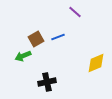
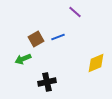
green arrow: moved 3 px down
